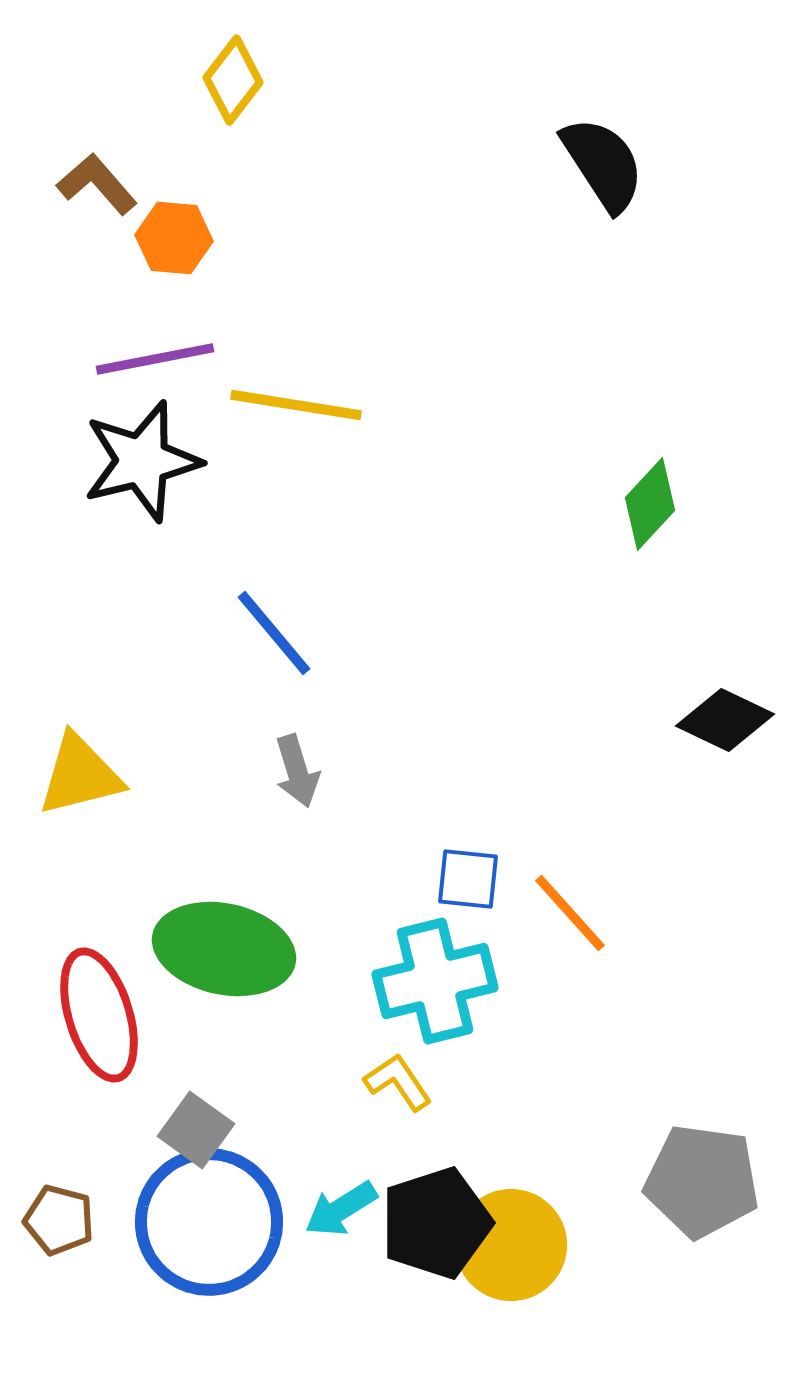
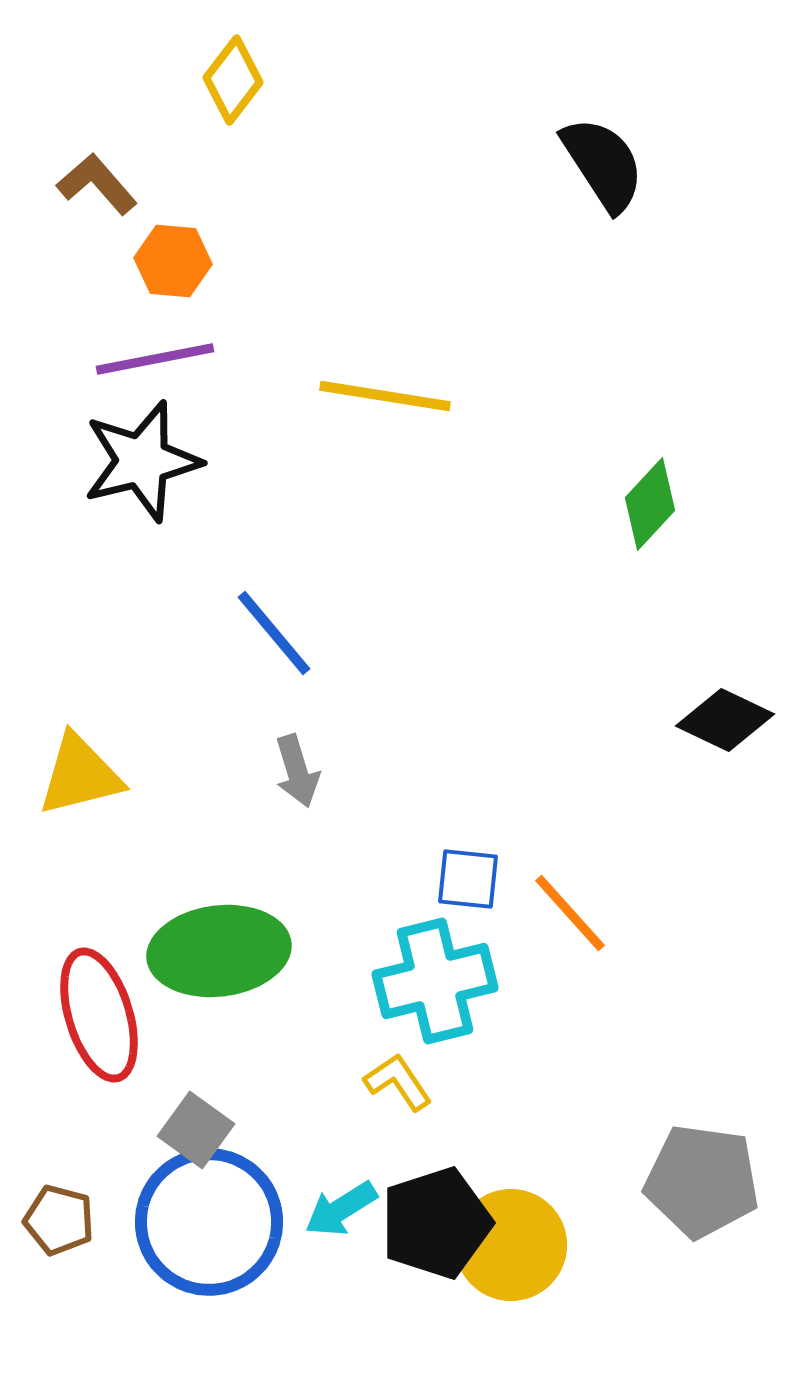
orange hexagon: moved 1 px left, 23 px down
yellow line: moved 89 px right, 9 px up
green ellipse: moved 5 px left, 2 px down; rotated 19 degrees counterclockwise
